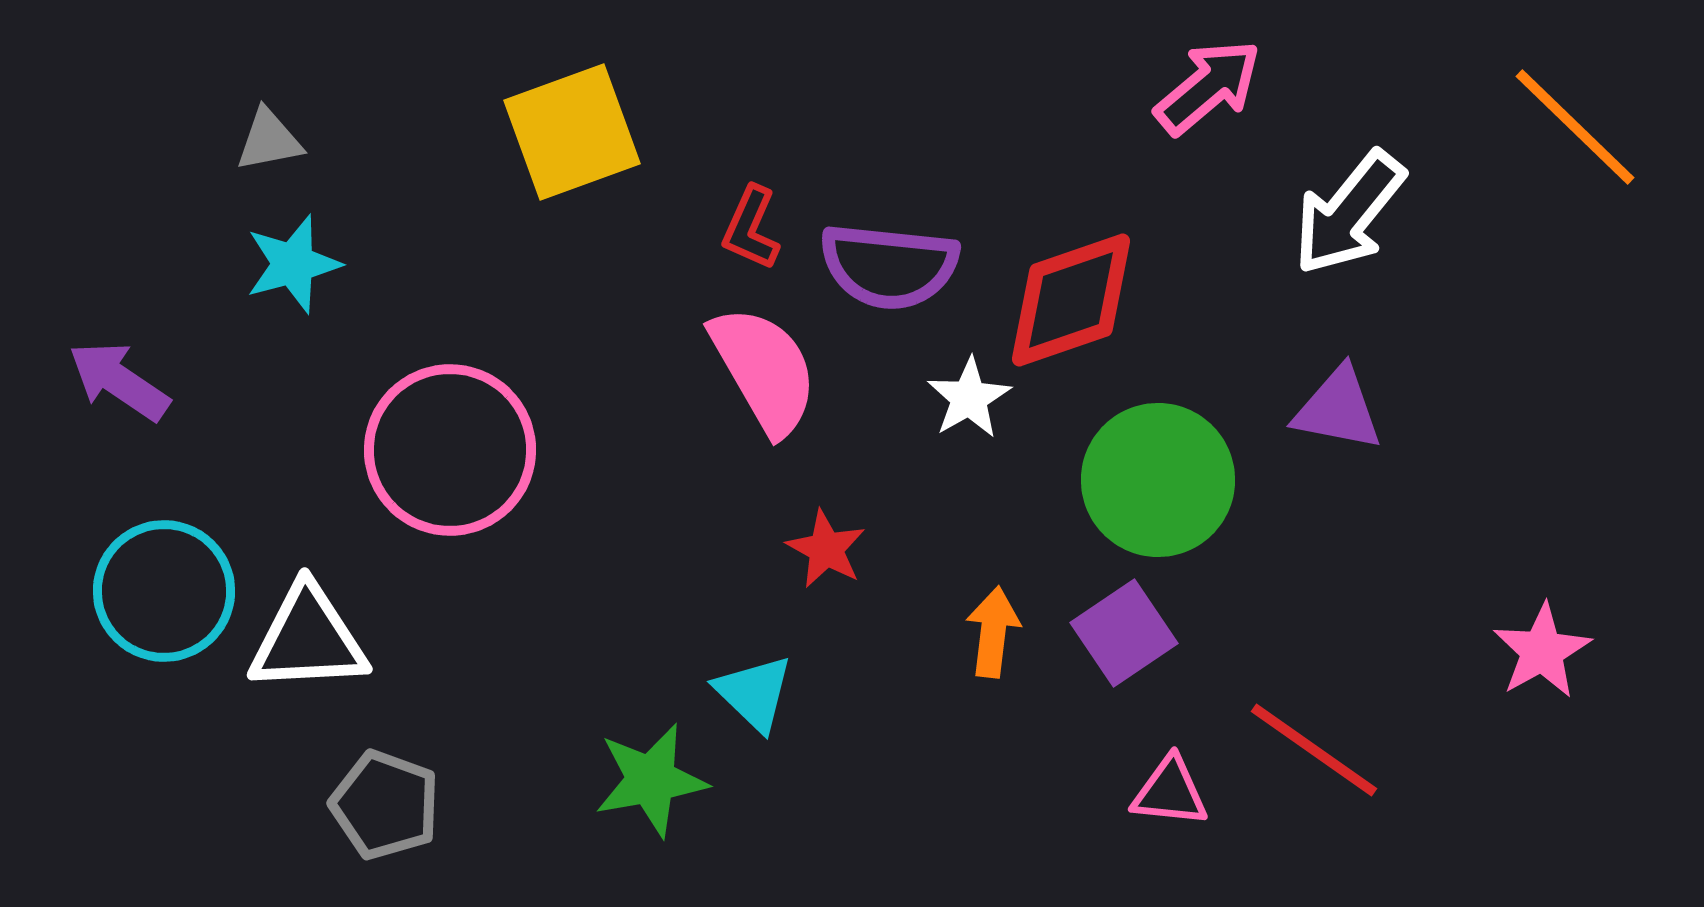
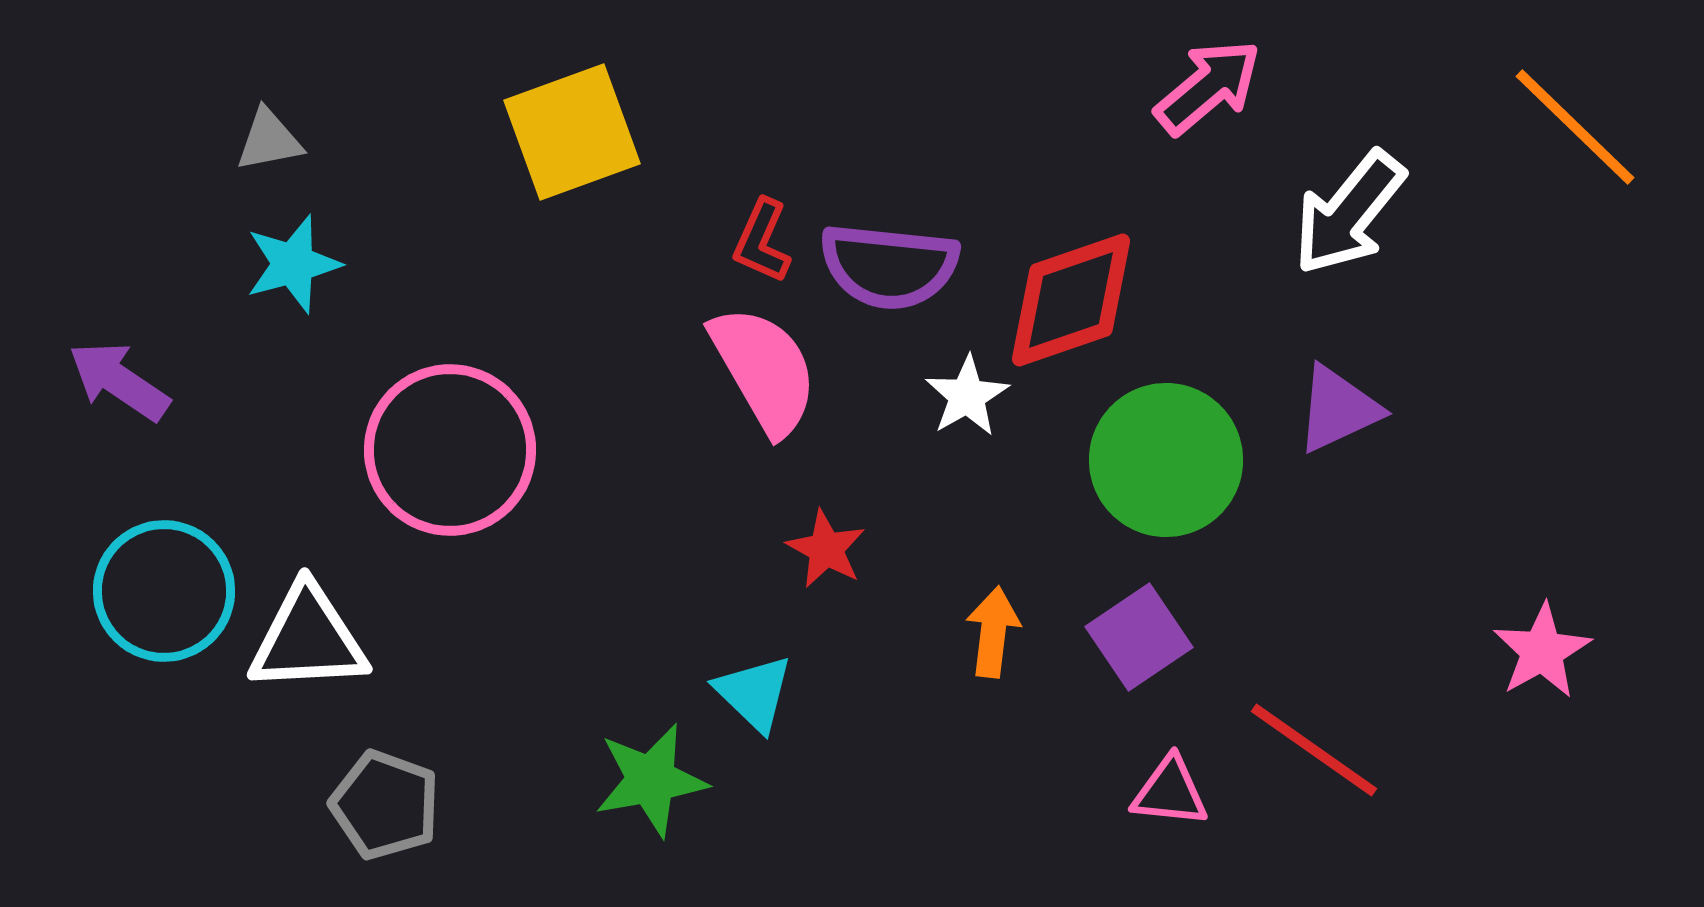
red L-shape: moved 11 px right, 13 px down
white star: moved 2 px left, 2 px up
purple triangle: rotated 36 degrees counterclockwise
green circle: moved 8 px right, 20 px up
purple square: moved 15 px right, 4 px down
